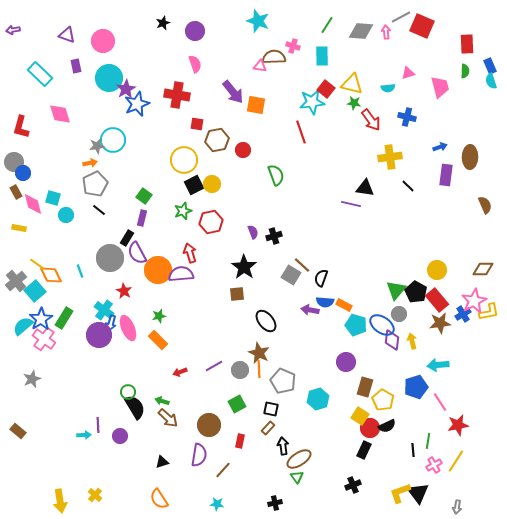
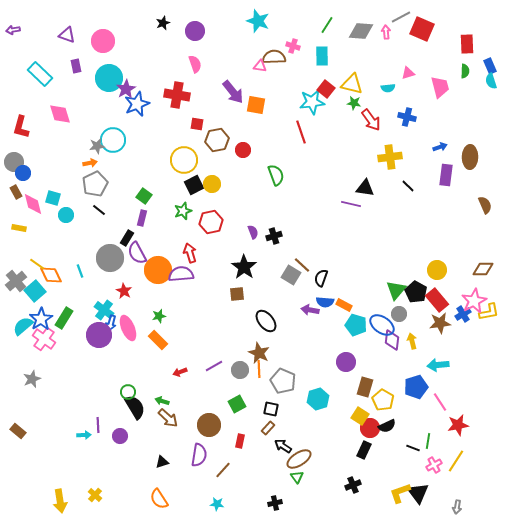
red square at (422, 26): moved 3 px down
black arrow at (283, 446): rotated 48 degrees counterclockwise
black line at (413, 450): moved 2 px up; rotated 64 degrees counterclockwise
